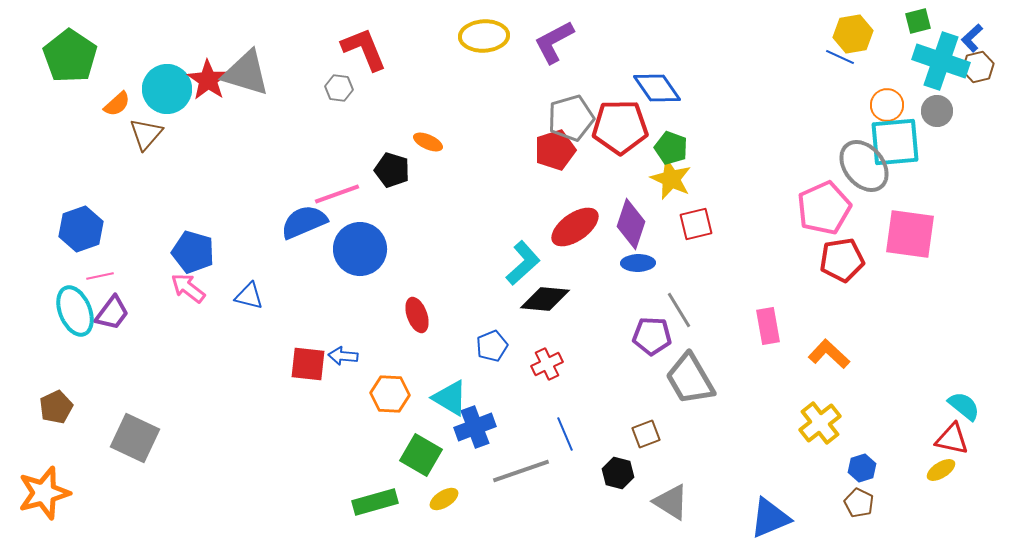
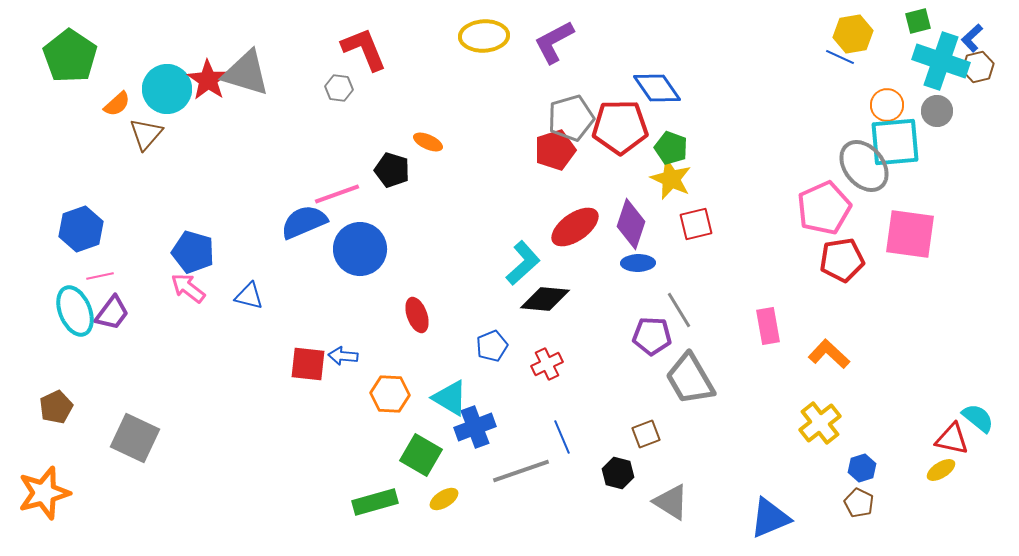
cyan semicircle at (964, 406): moved 14 px right, 12 px down
blue line at (565, 434): moved 3 px left, 3 px down
